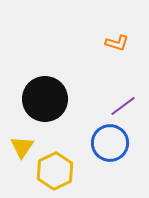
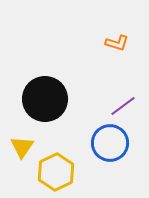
yellow hexagon: moved 1 px right, 1 px down
